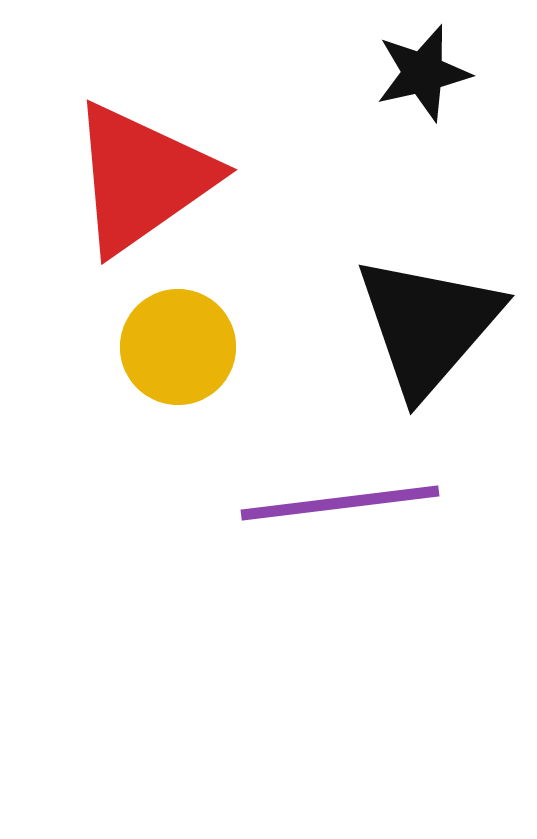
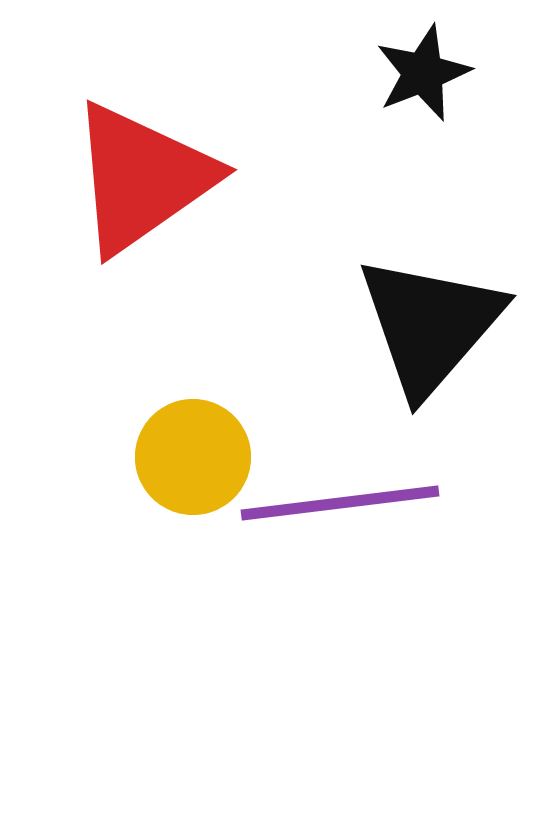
black star: rotated 8 degrees counterclockwise
black triangle: moved 2 px right
yellow circle: moved 15 px right, 110 px down
